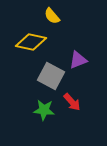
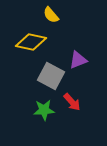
yellow semicircle: moved 1 px left, 1 px up
green star: rotated 10 degrees counterclockwise
